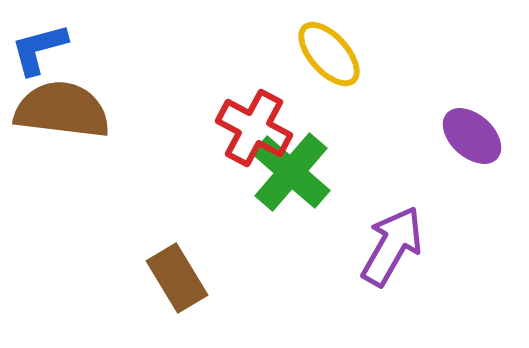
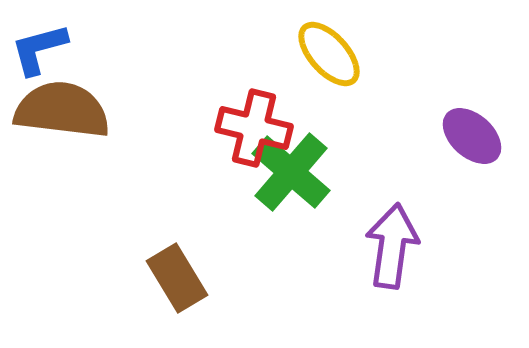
red cross: rotated 14 degrees counterclockwise
purple arrow: rotated 22 degrees counterclockwise
